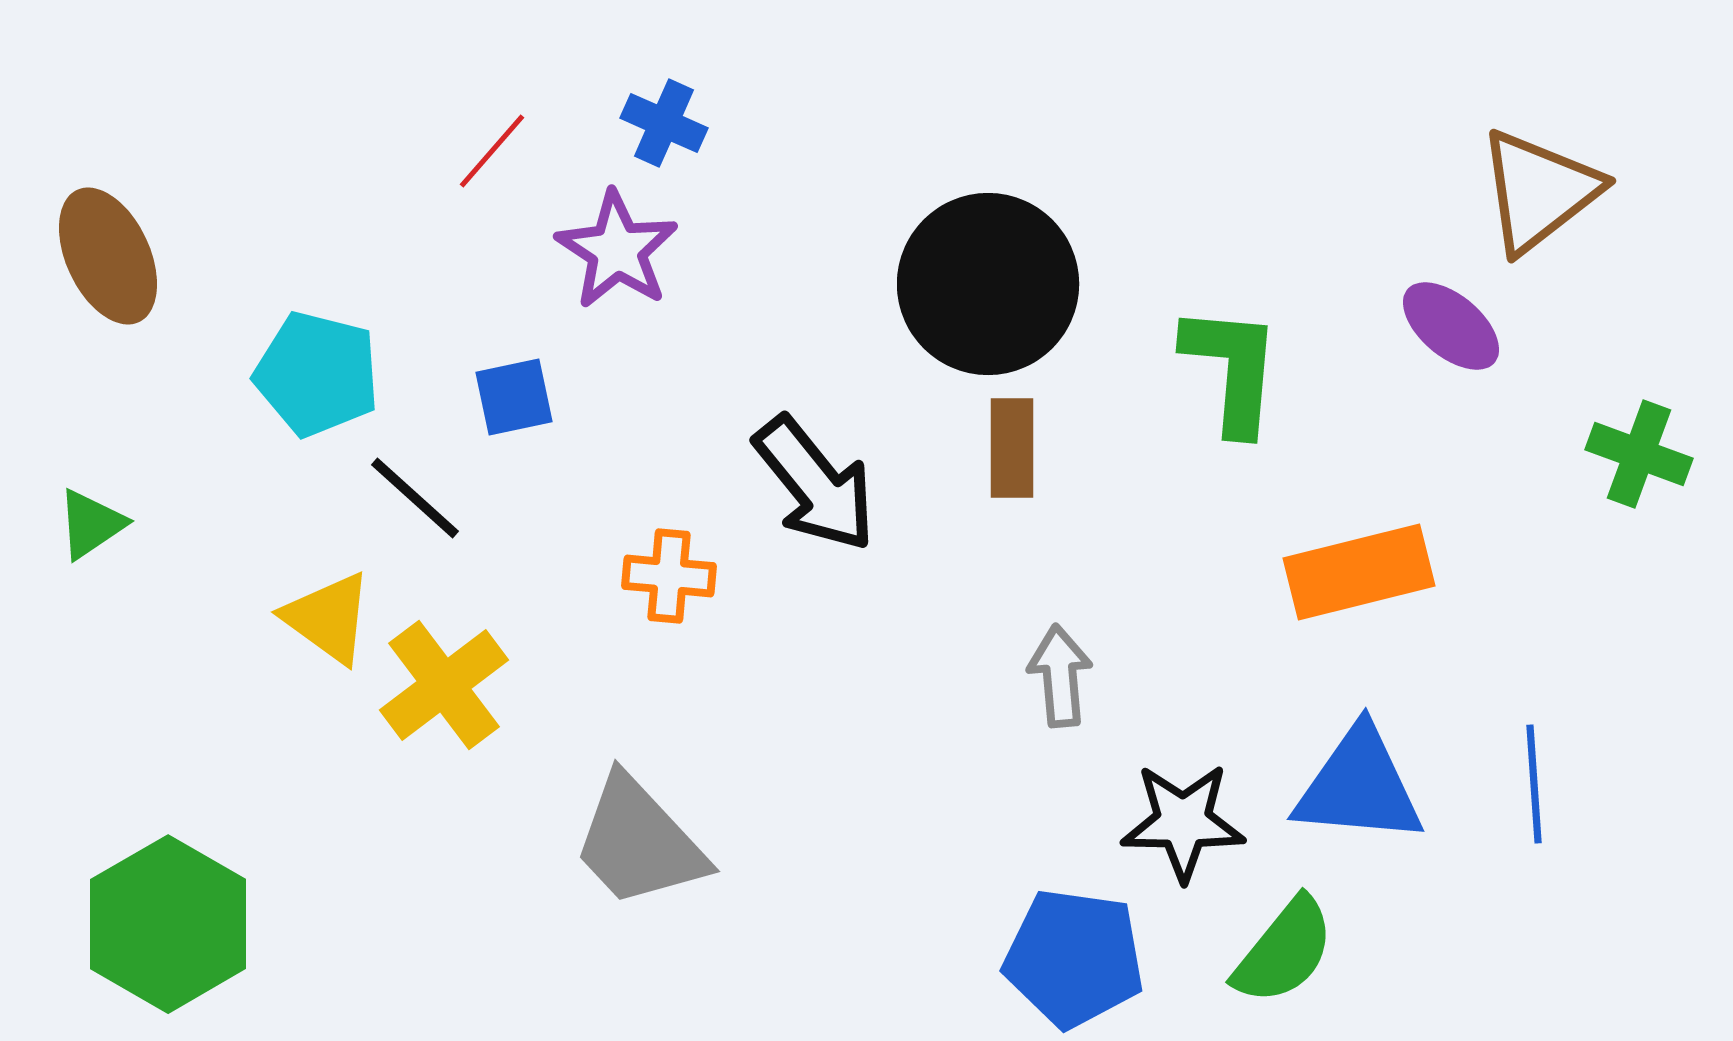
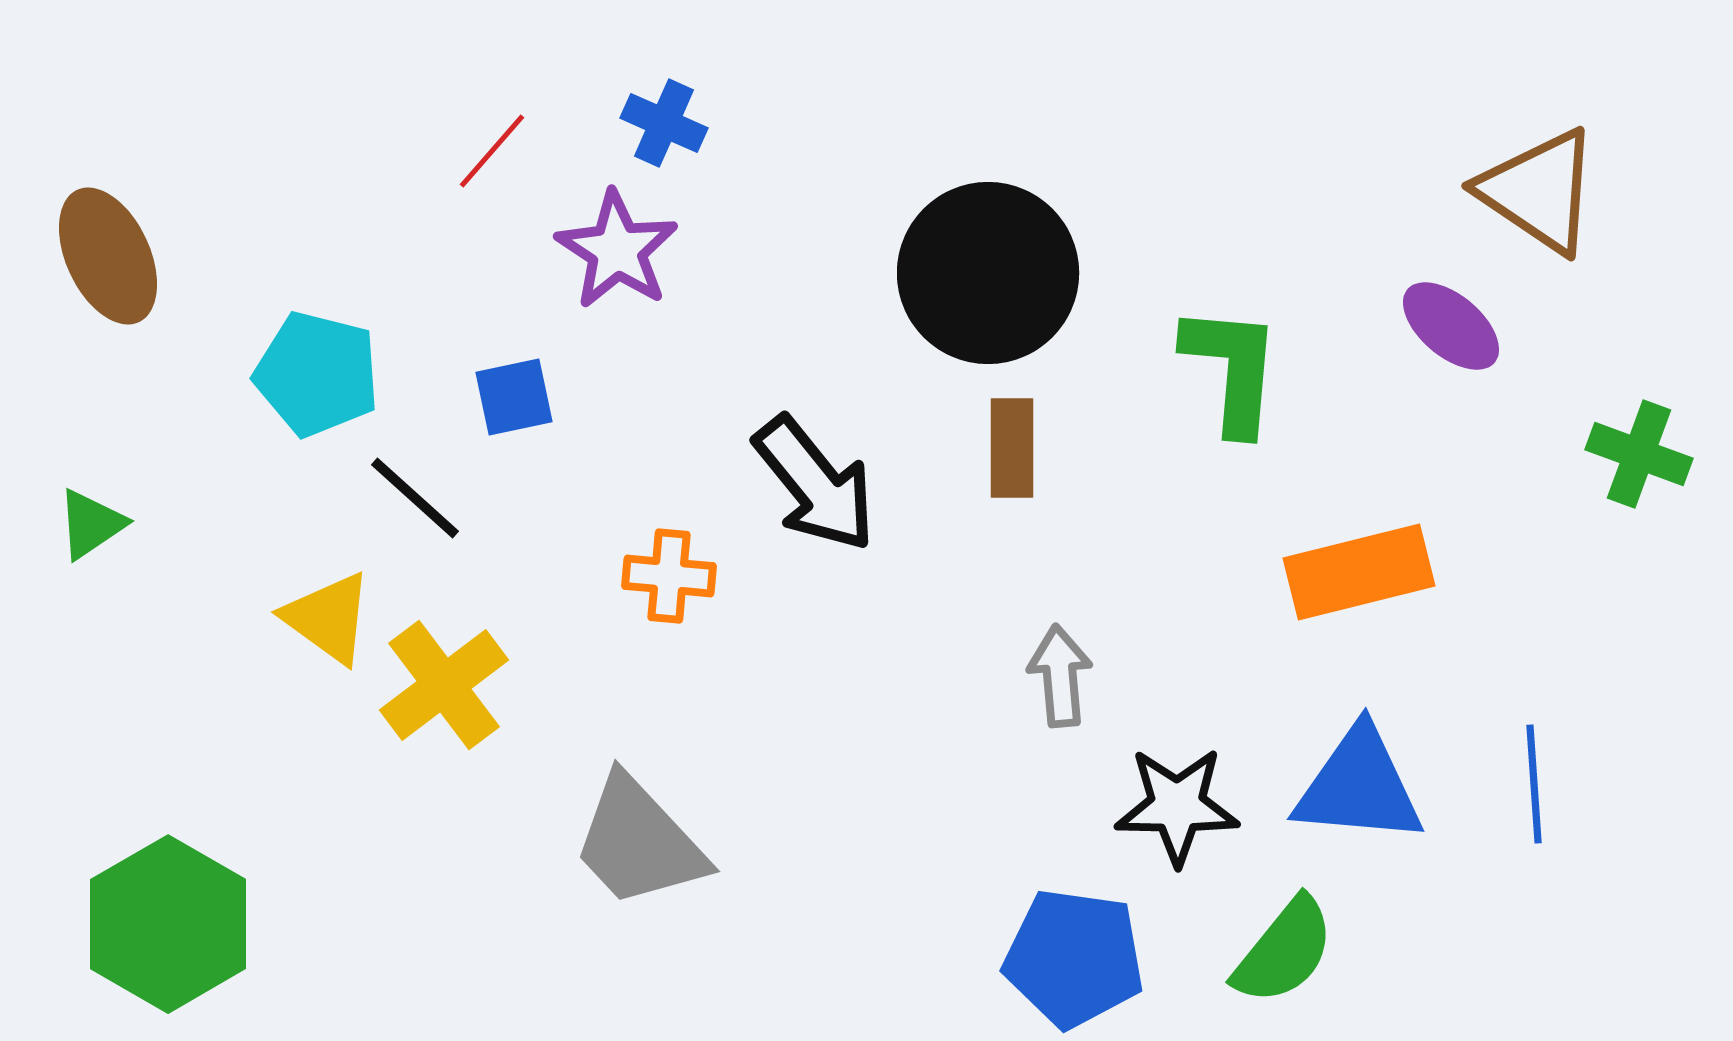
brown triangle: rotated 48 degrees counterclockwise
black circle: moved 11 px up
black star: moved 6 px left, 16 px up
